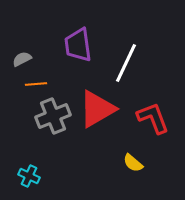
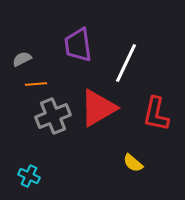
red triangle: moved 1 px right, 1 px up
red L-shape: moved 3 px right, 4 px up; rotated 147 degrees counterclockwise
